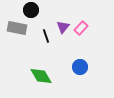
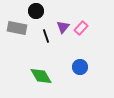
black circle: moved 5 px right, 1 px down
